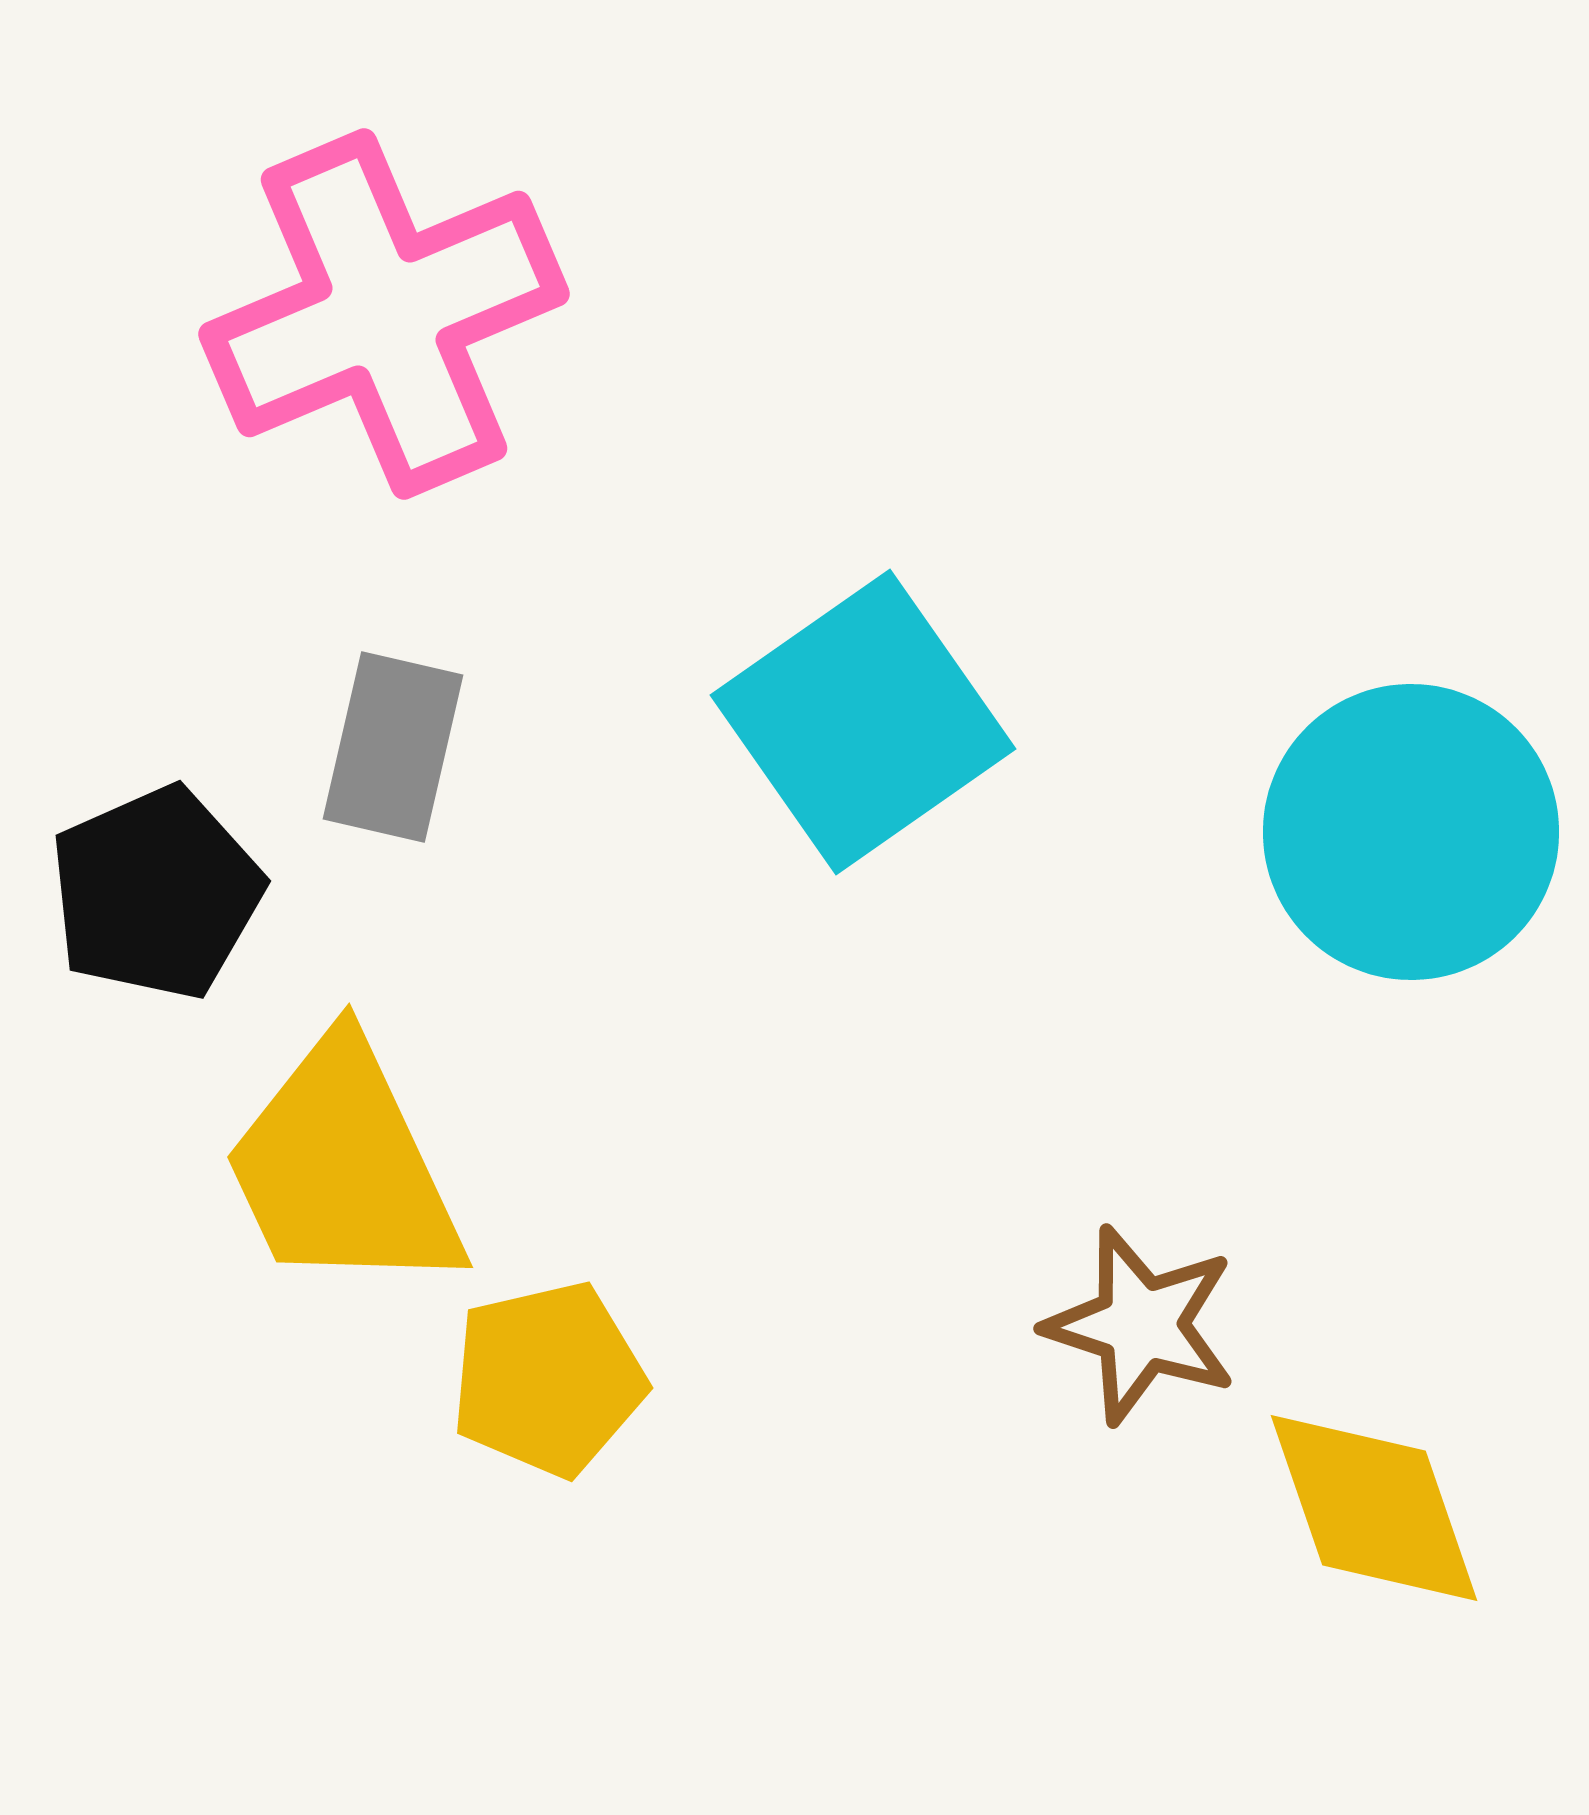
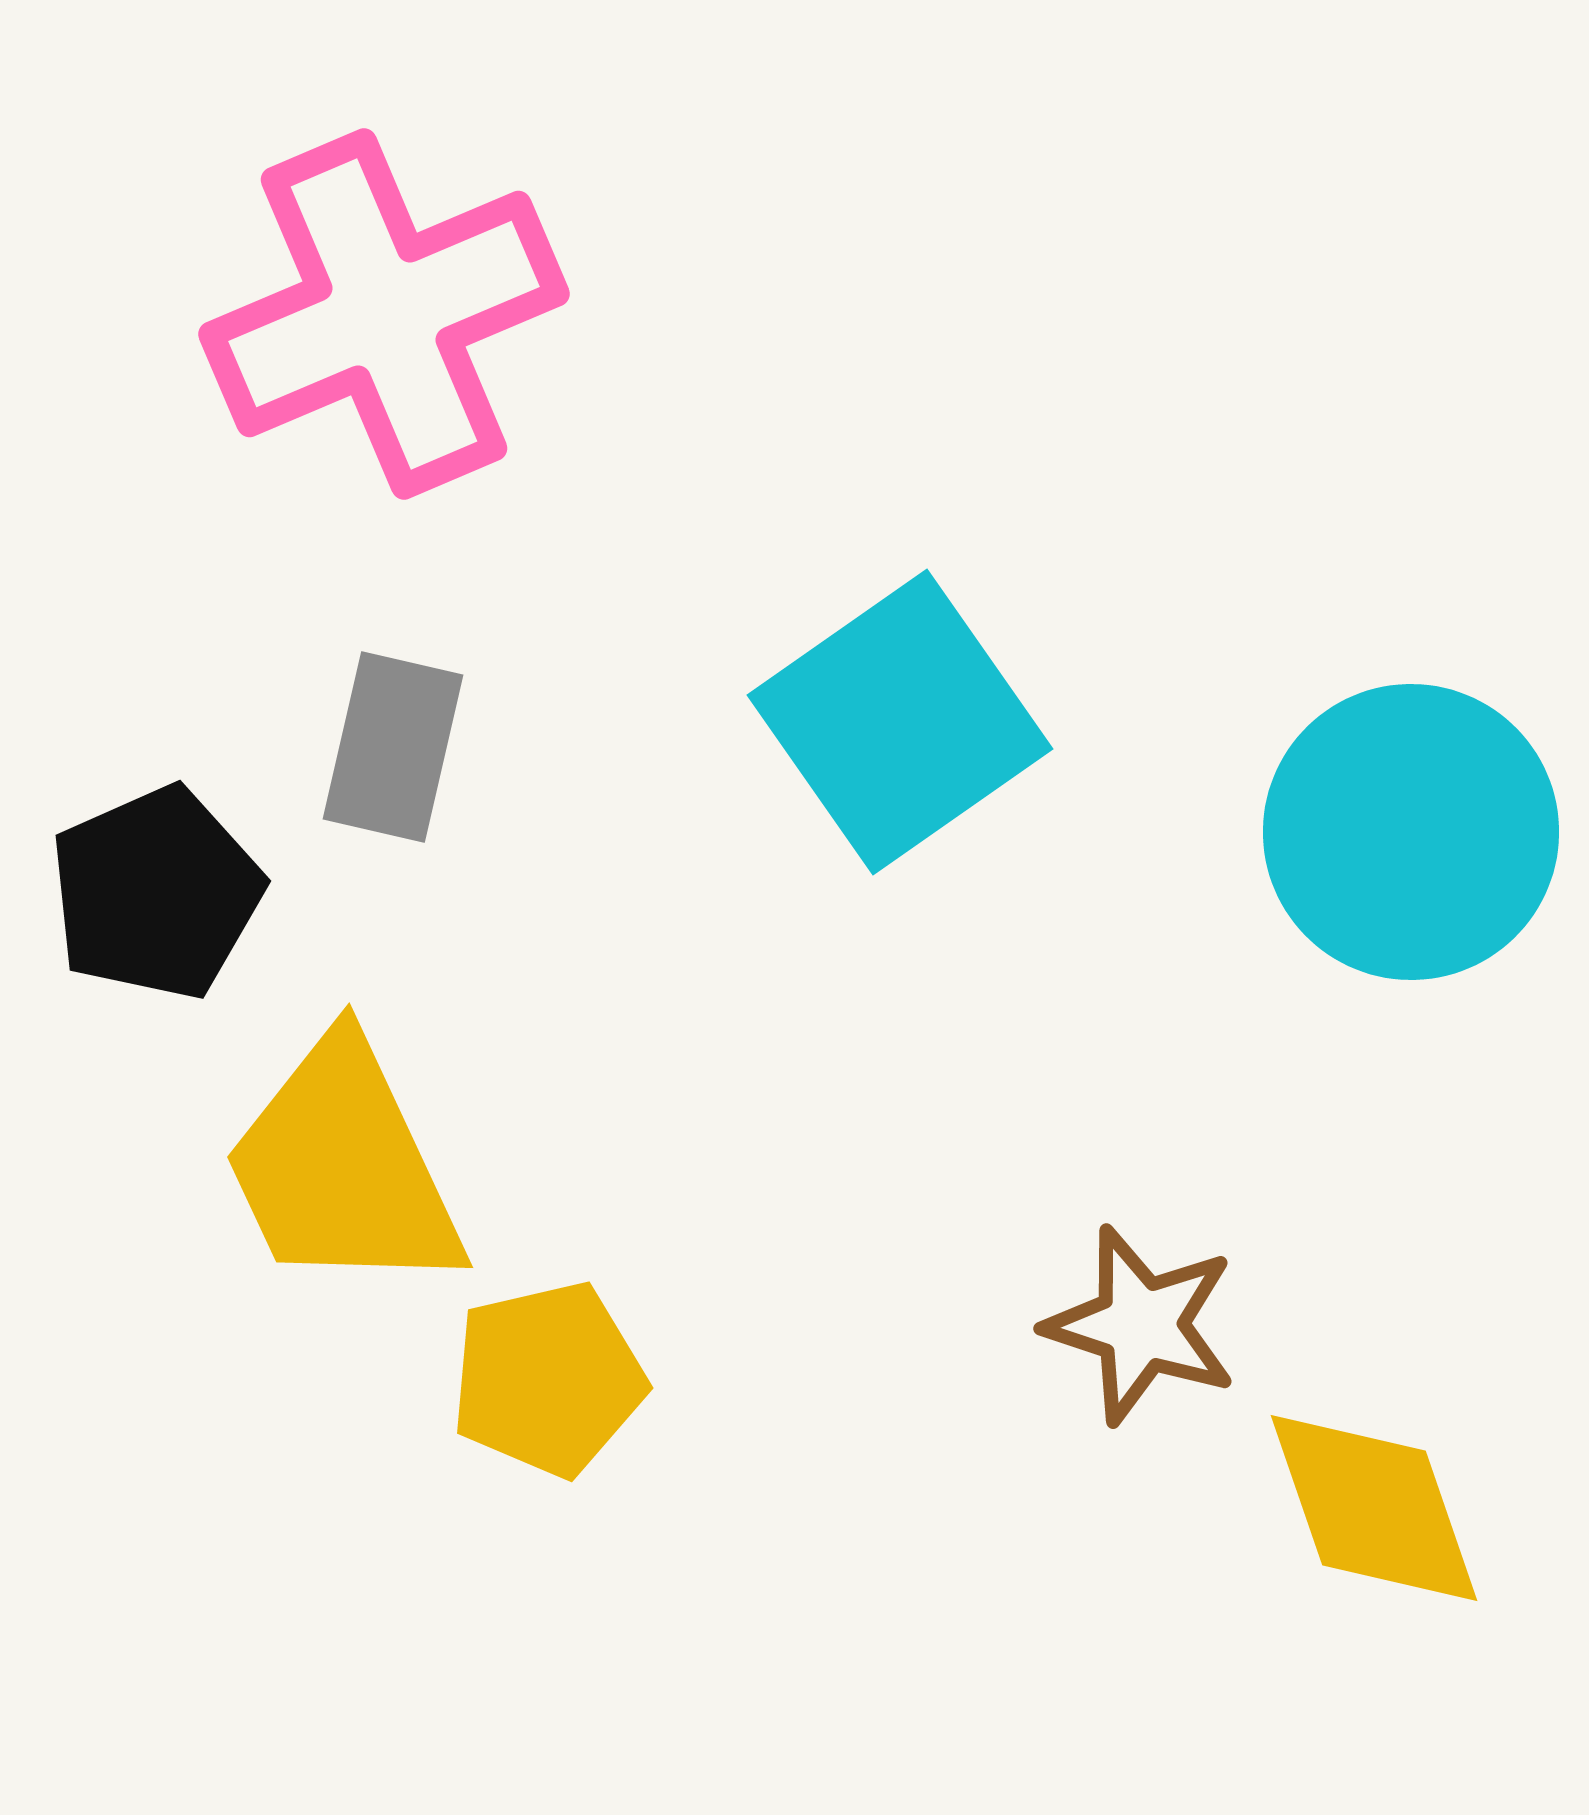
cyan square: moved 37 px right
